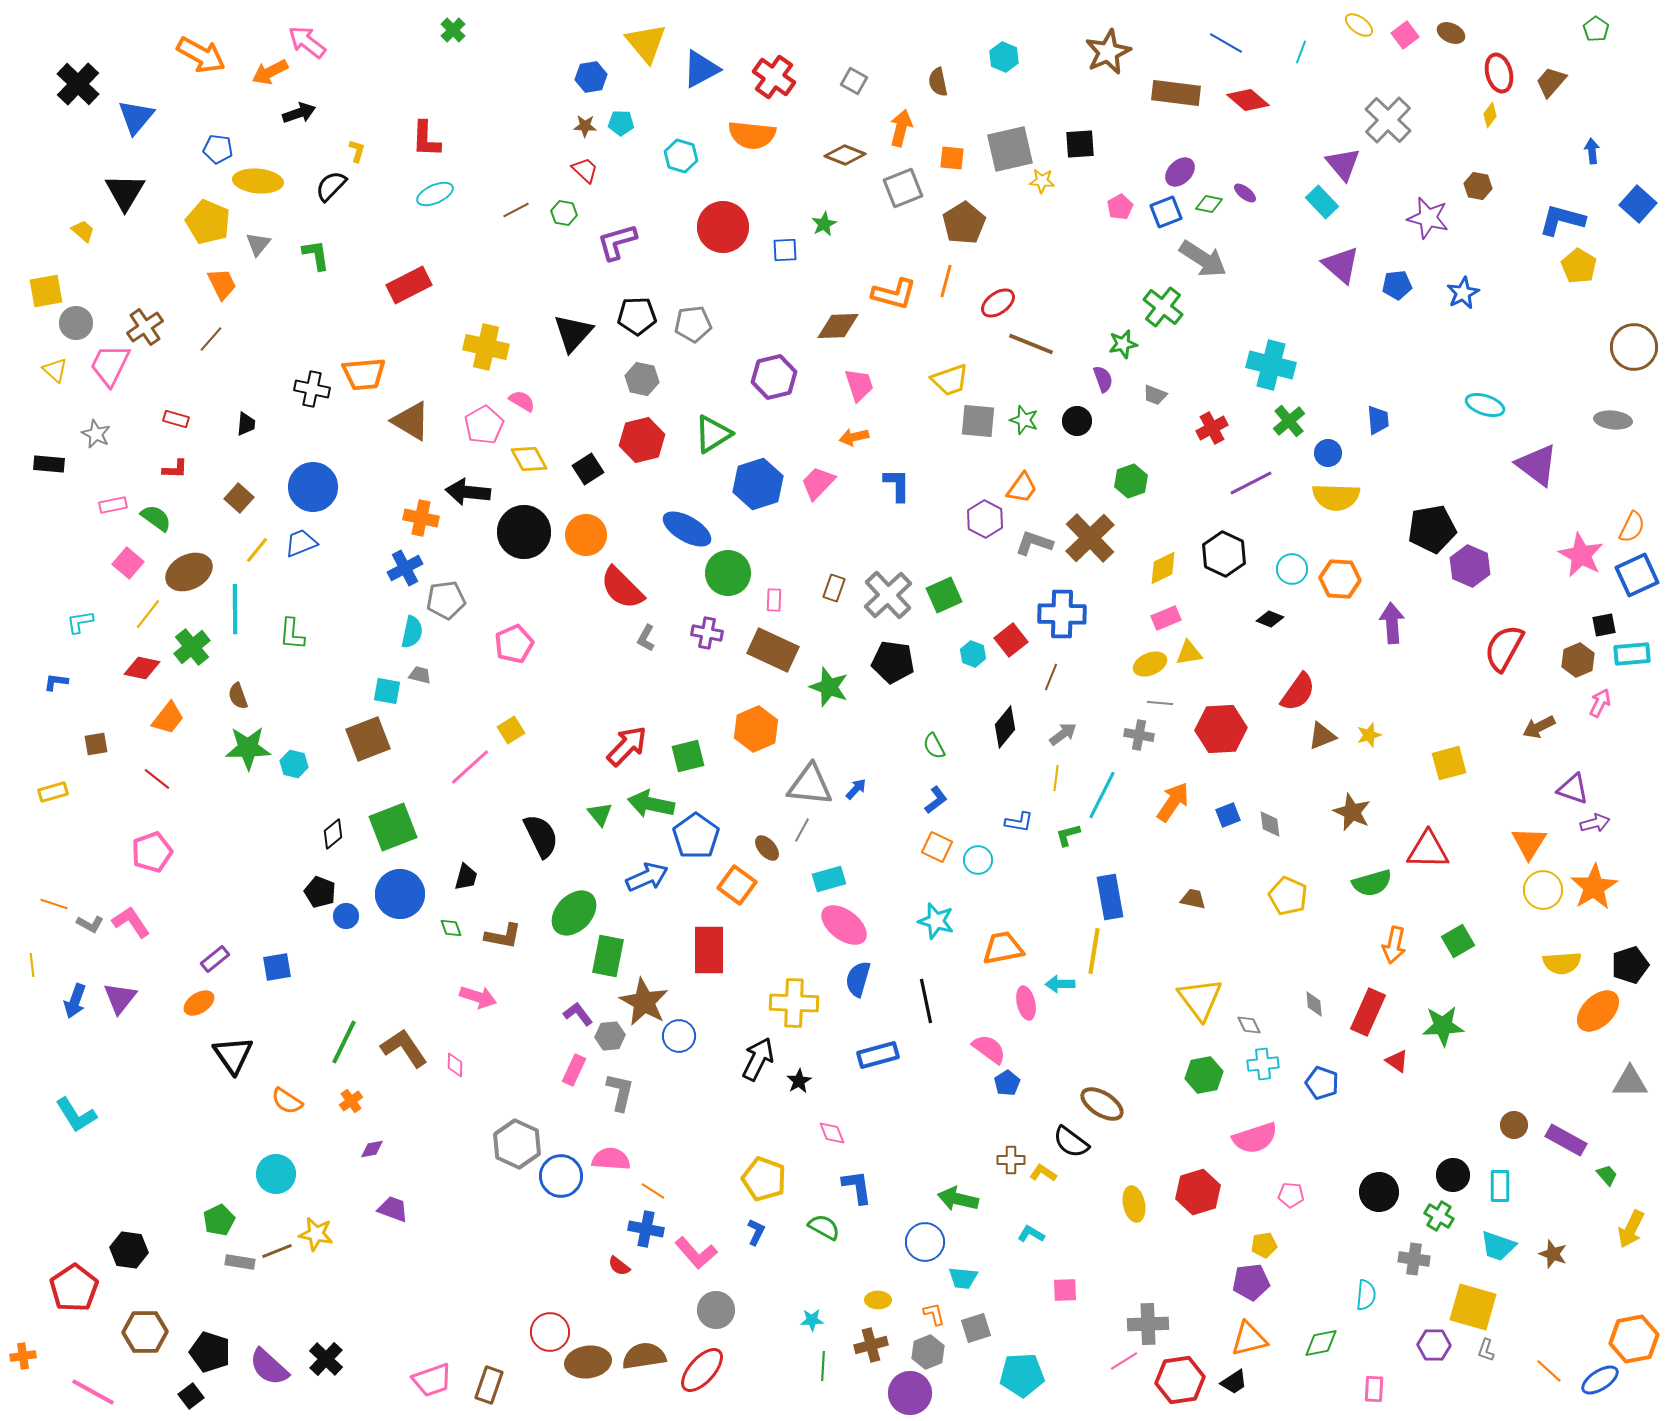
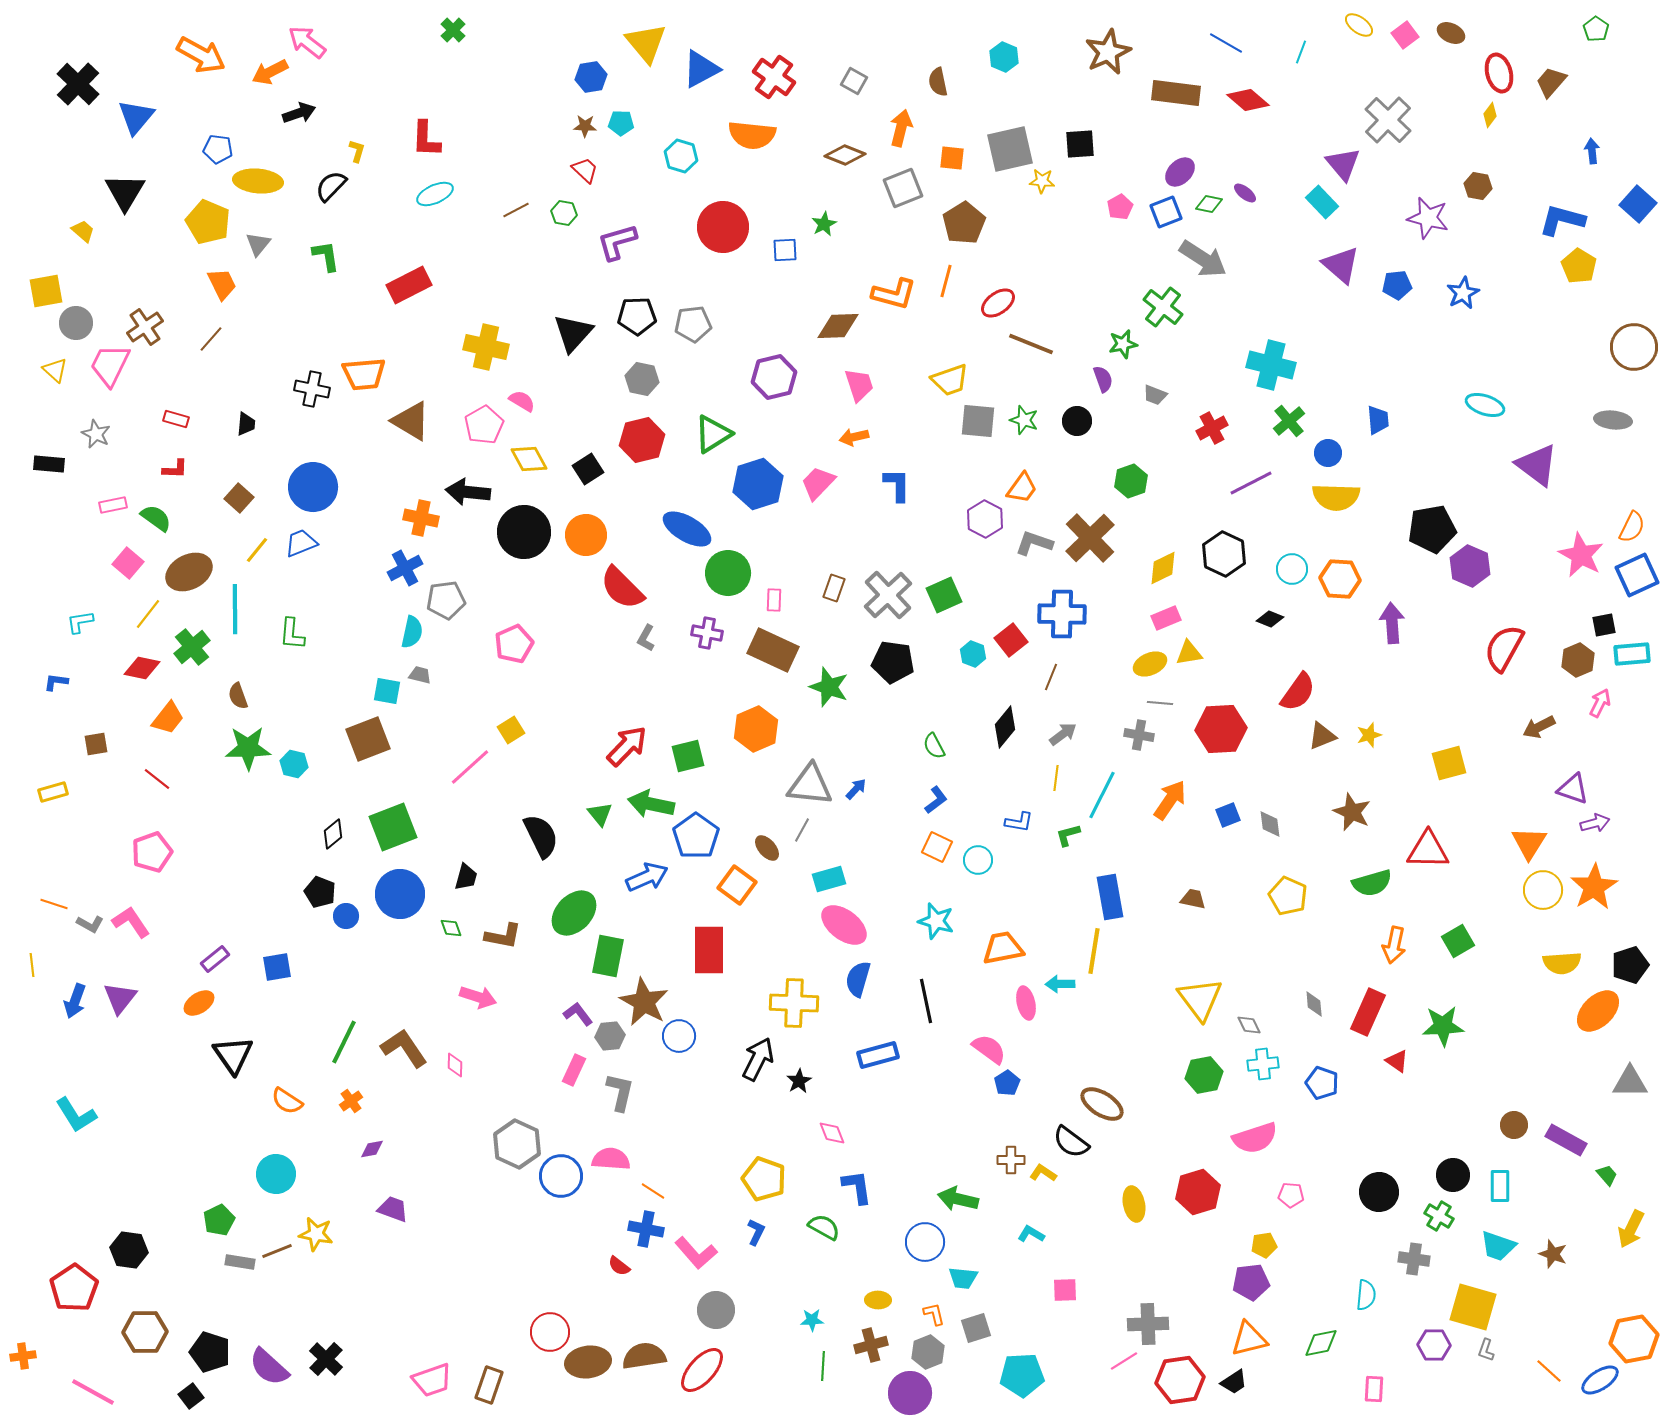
green L-shape at (316, 255): moved 10 px right, 1 px down
orange arrow at (1173, 802): moved 3 px left, 2 px up
